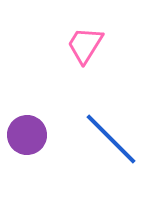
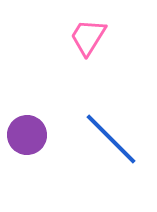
pink trapezoid: moved 3 px right, 8 px up
